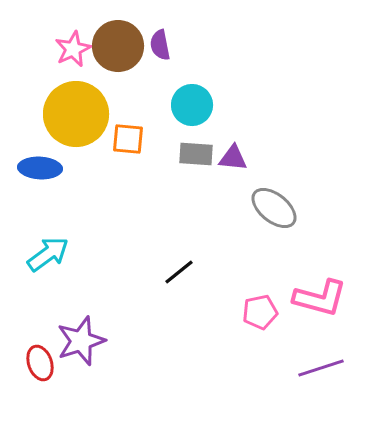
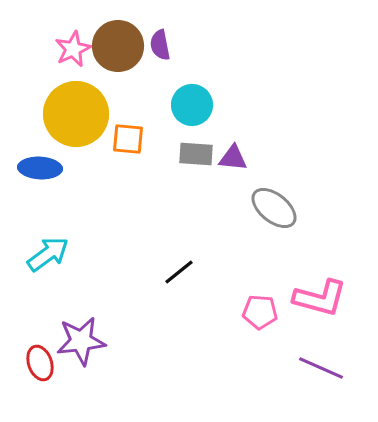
pink pentagon: rotated 16 degrees clockwise
purple star: rotated 12 degrees clockwise
purple line: rotated 42 degrees clockwise
